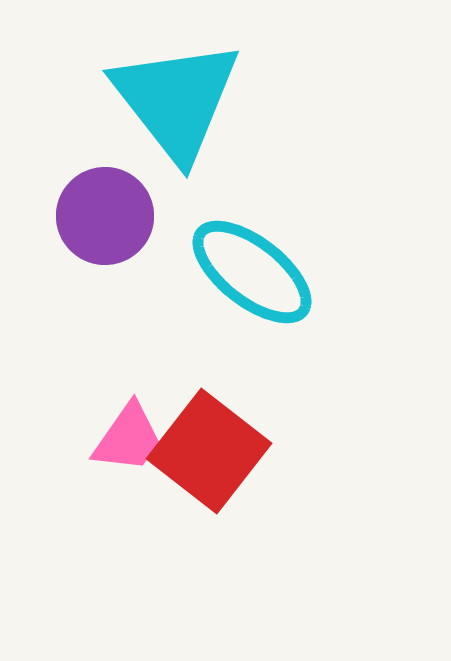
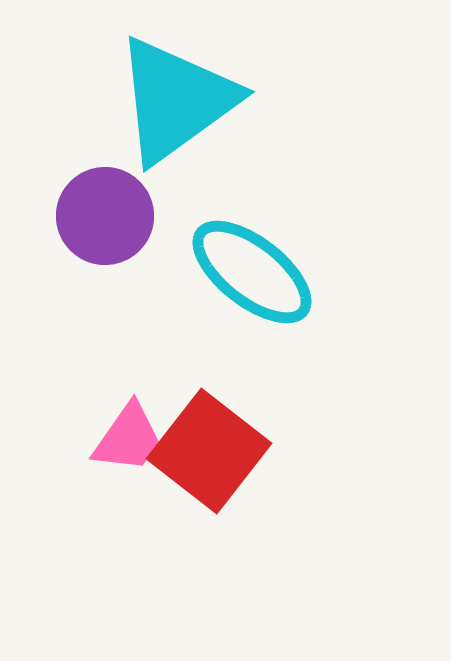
cyan triangle: rotated 32 degrees clockwise
